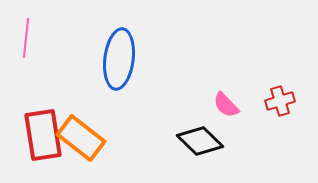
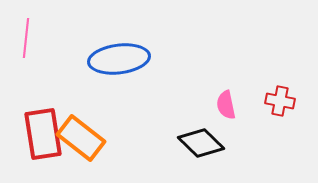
blue ellipse: rotated 76 degrees clockwise
red cross: rotated 28 degrees clockwise
pink semicircle: rotated 32 degrees clockwise
red rectangle: moved 1 px up
black diamond: moved 1 px right, 2 px down
